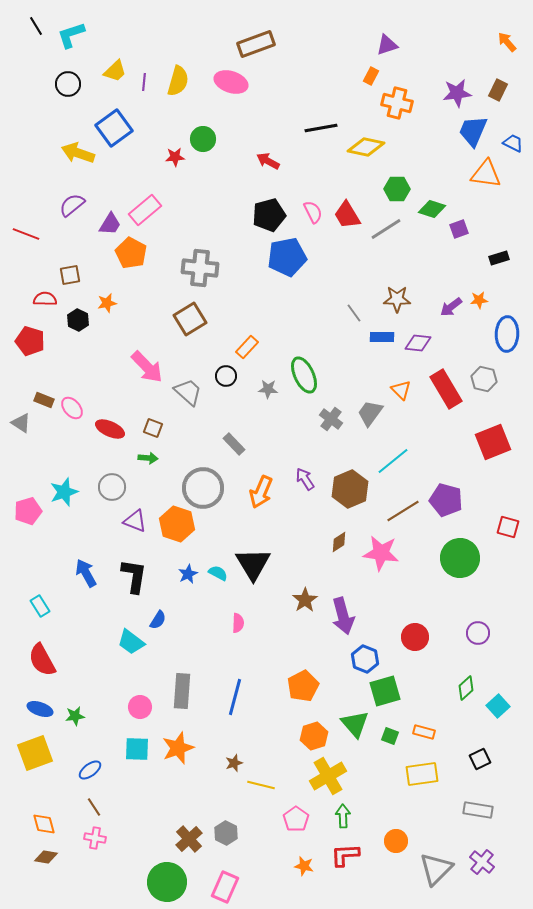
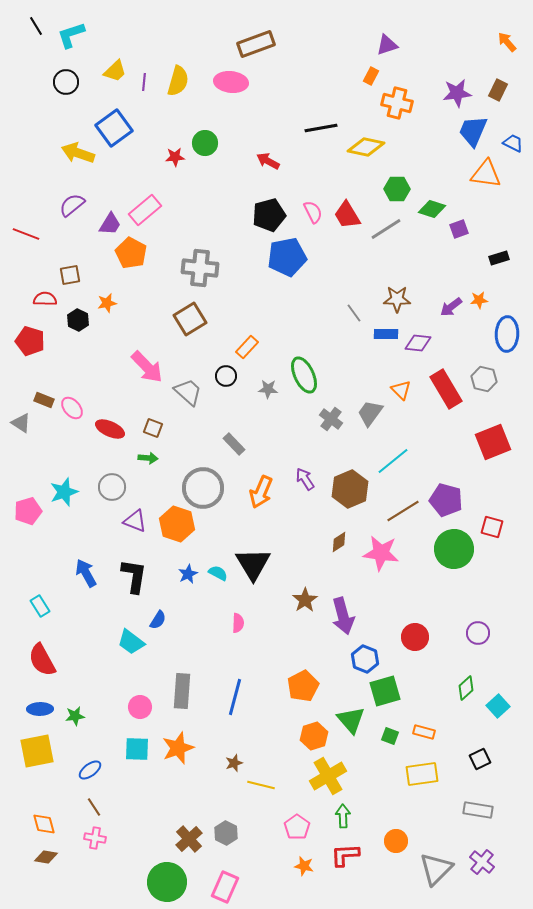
pink ellipse at (231, 82): rotated 12 degrees counterclockwise
black circle at (68, 84): moved 2 px left, 2 px up
green circle at (203, 139): moved 2 px right, 4 px down
blue rectangle at (382, 337): moved 4 px right, 3 px up
red square at (508, 527): moved 16 px left
green circle at (460, 558): moved 6 px left, 9 px up
blue ellipse at (40, 709): rotated 20 degrees counterclockwise
green triangle at (355, 724): moved 4 px left, 4 px up
yellow square at (35, 753): moved 2 px right, 2 px up; rotated 9 degrees clockwise
pink pentagon at (296, 819): moved 1 px right, 8 px down
